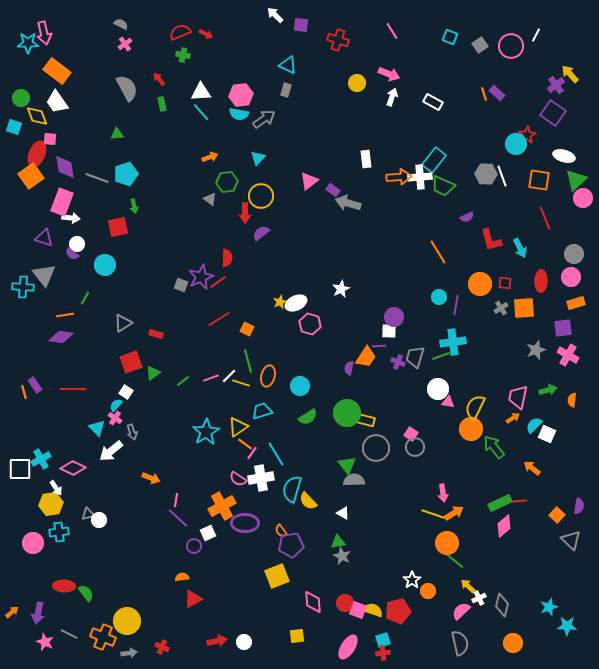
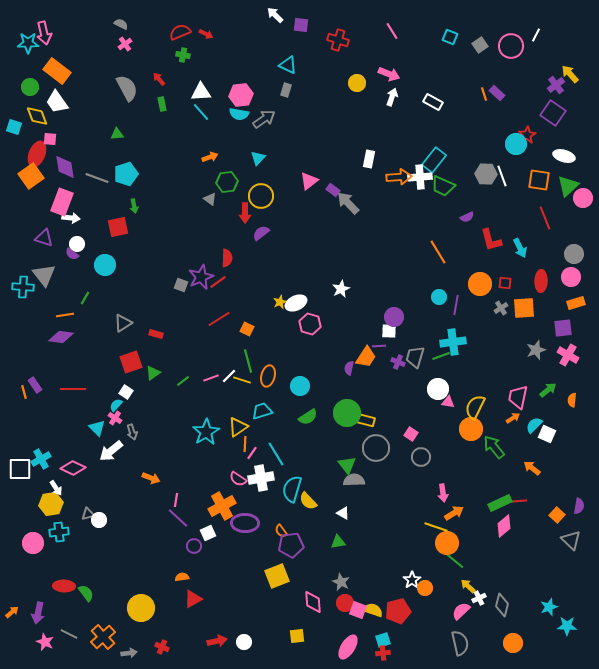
green circle at (21, 98): moved 9 px right, 11 px up
white rectangle at (366, 159): moved 3 px right; rotated 18 degrees clockwise
green triangle at (576, 180): moved 8 px left, 6 px down
gray arrow at (348, 203): rotated 30 degrees clockwise
yellow line at (241, 383): moved 1 px right, 3 px up
green arrow at (548, 390): rotated 24 degrees counterclockwise
orange line at (245, 444): rotated 56 degrees clockwise
gray circle at (415, 447): moved 6 px right, 10 px down
yellow line at (433, 514): moved 3 px right, 13 px down
gray star at (342, 556): moved 1 px left, 26 px down
orange circle at (428, 591): moved 3 px left, 3 px up
yellow circle at (127, 621): moved 14 px right, 13 px up
orange cross at (103, 637): rotated 25 degrees clockwise
